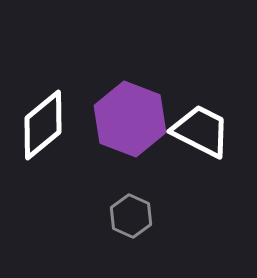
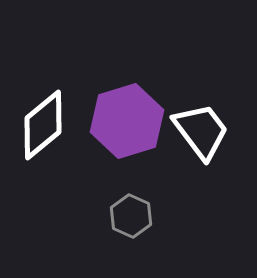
purple hexagon: moved 3 px left, 2 px down; rotated 22 degrees clockwise
white trapezoid: rotated 26 degrees clockwise
